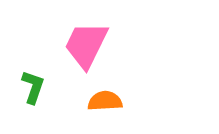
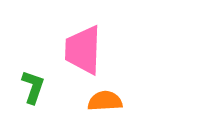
pink trapezoid: moved 3 px left, 5 px down; rotated 24 degrees counterclockwise
